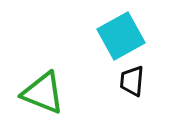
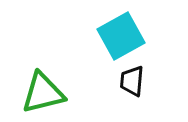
green triangle: rotated 36 degrees counterclockwise
